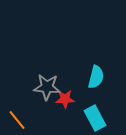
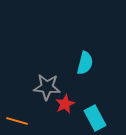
cyan semicircle: moved 11 px left, 14 px up
red star: moved 5 px down; rotated 24 degrees counterclockwise
orange line: moved 1 px down; rotated 35 degrees counterclockwise
